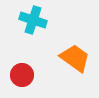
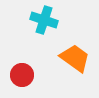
cyan cross: moved 11 px right
